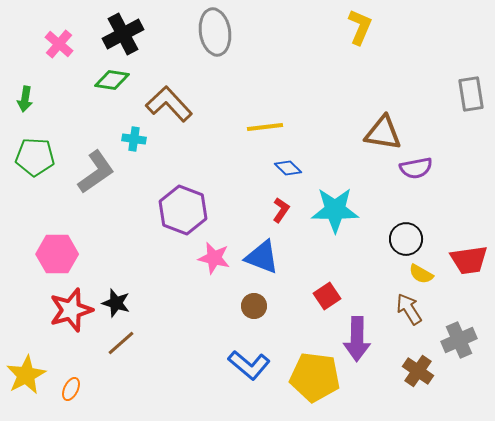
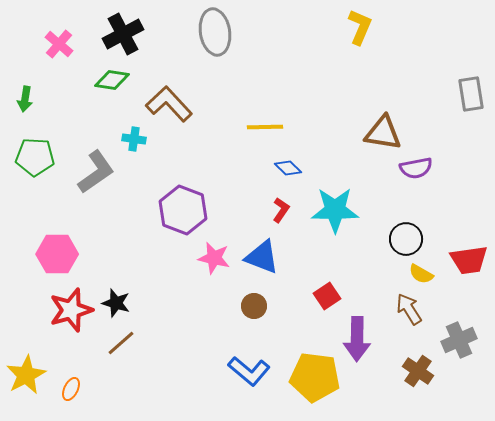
yellow line: rotated 6 degrees clockwise
blue L-shape: moved 6 px down
